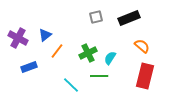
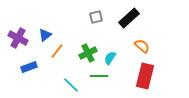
black rectangle: rotated 20 degrees counterclockwise
